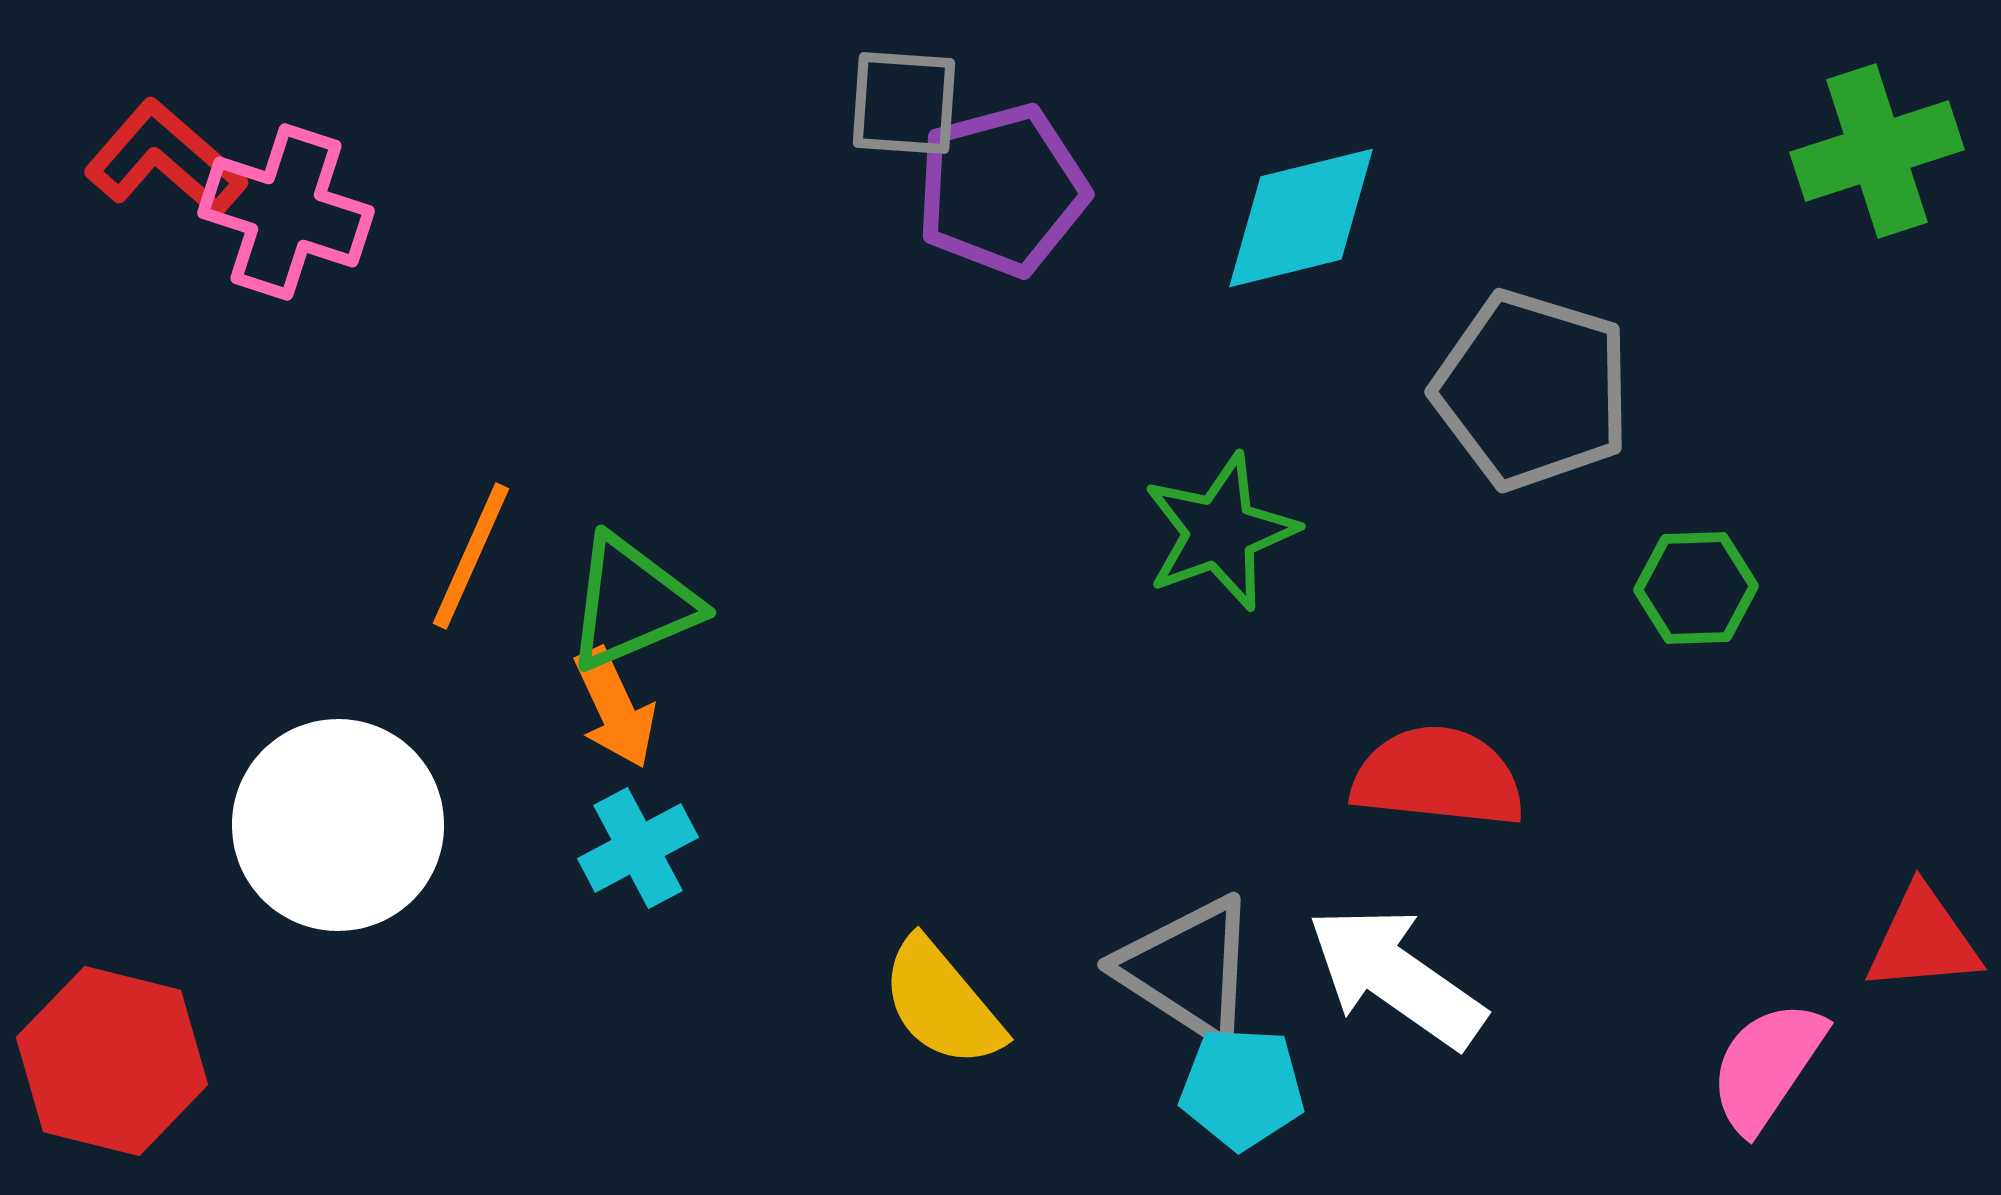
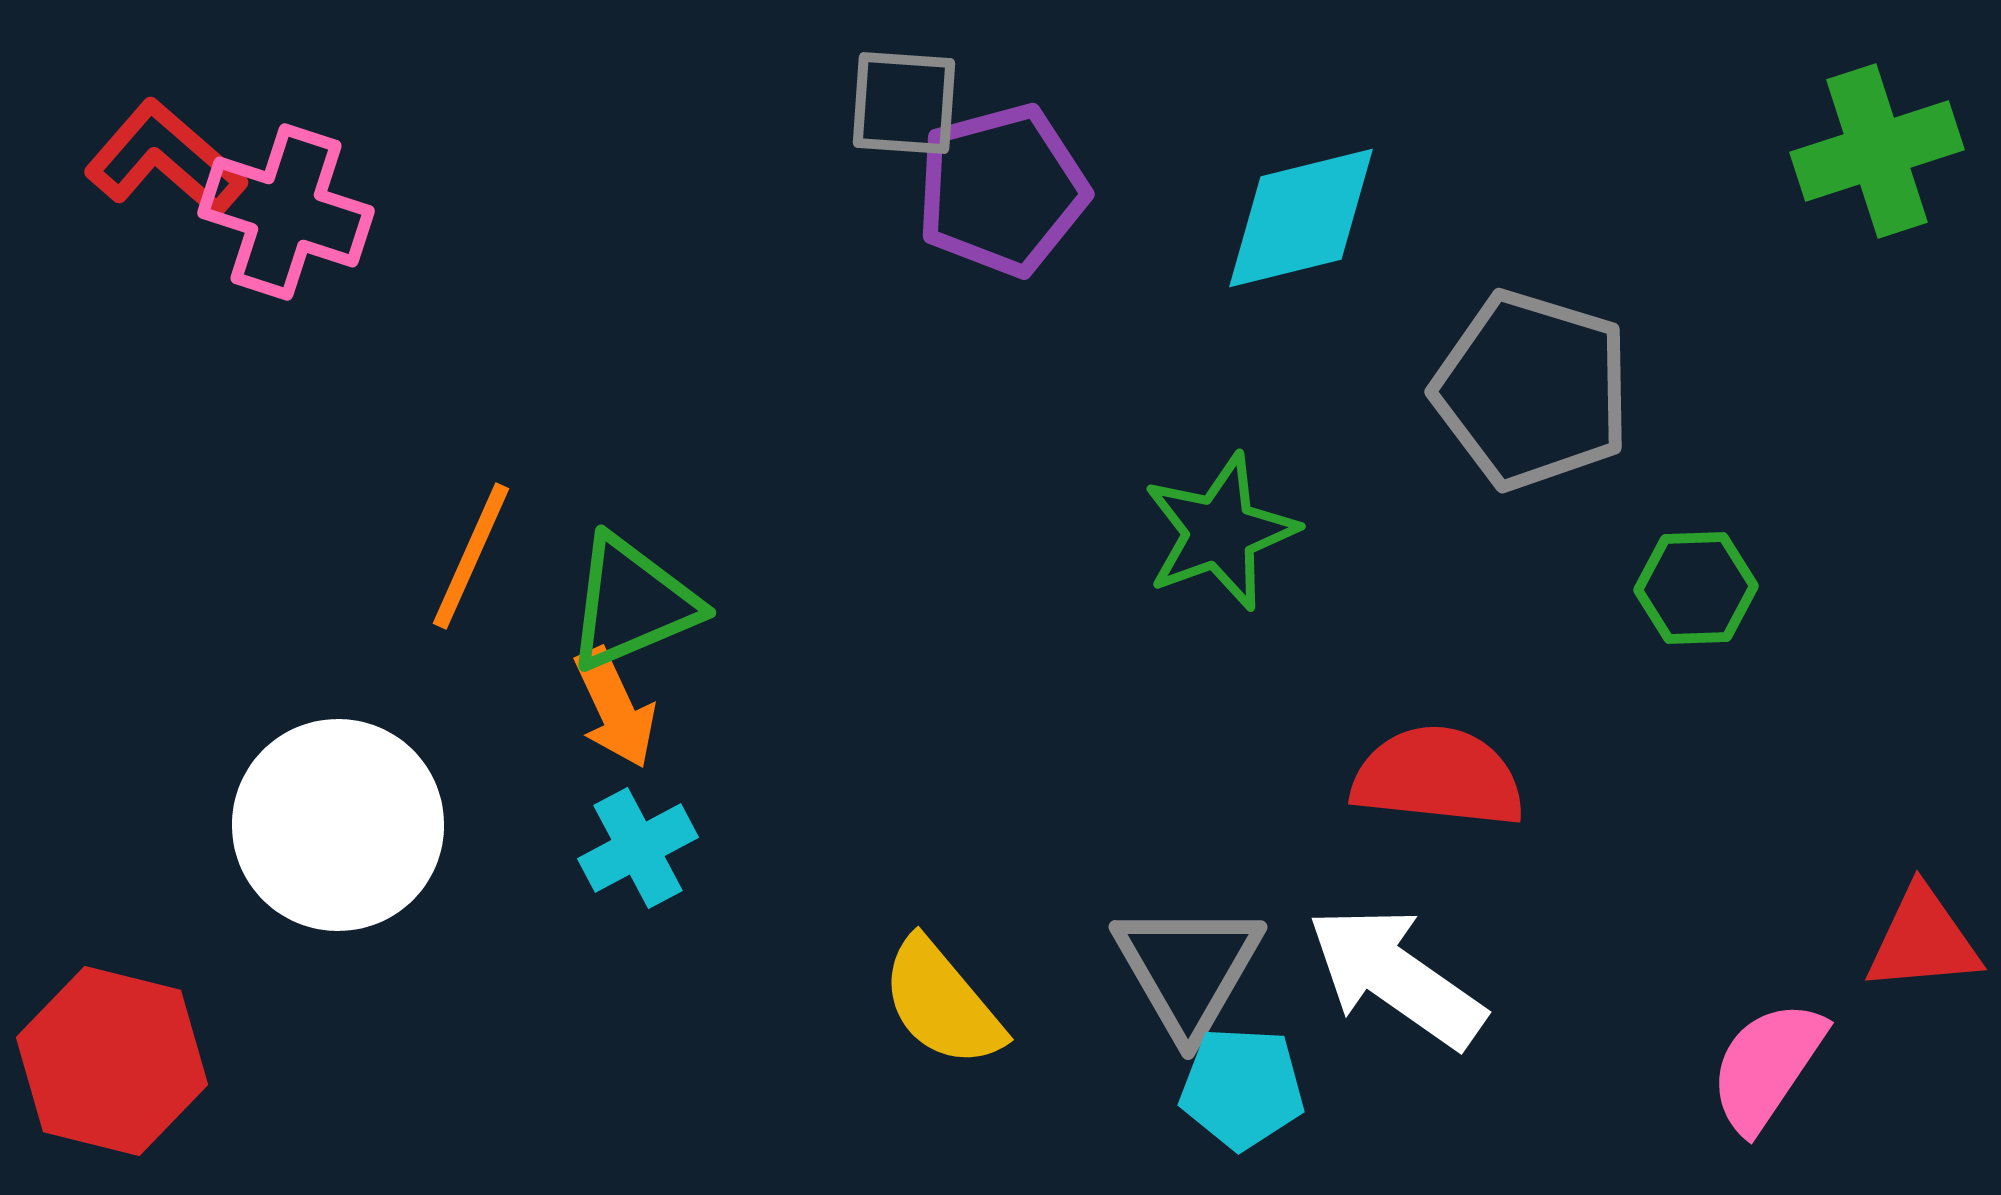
gray triangle: rotated 27 degrees clockwise
